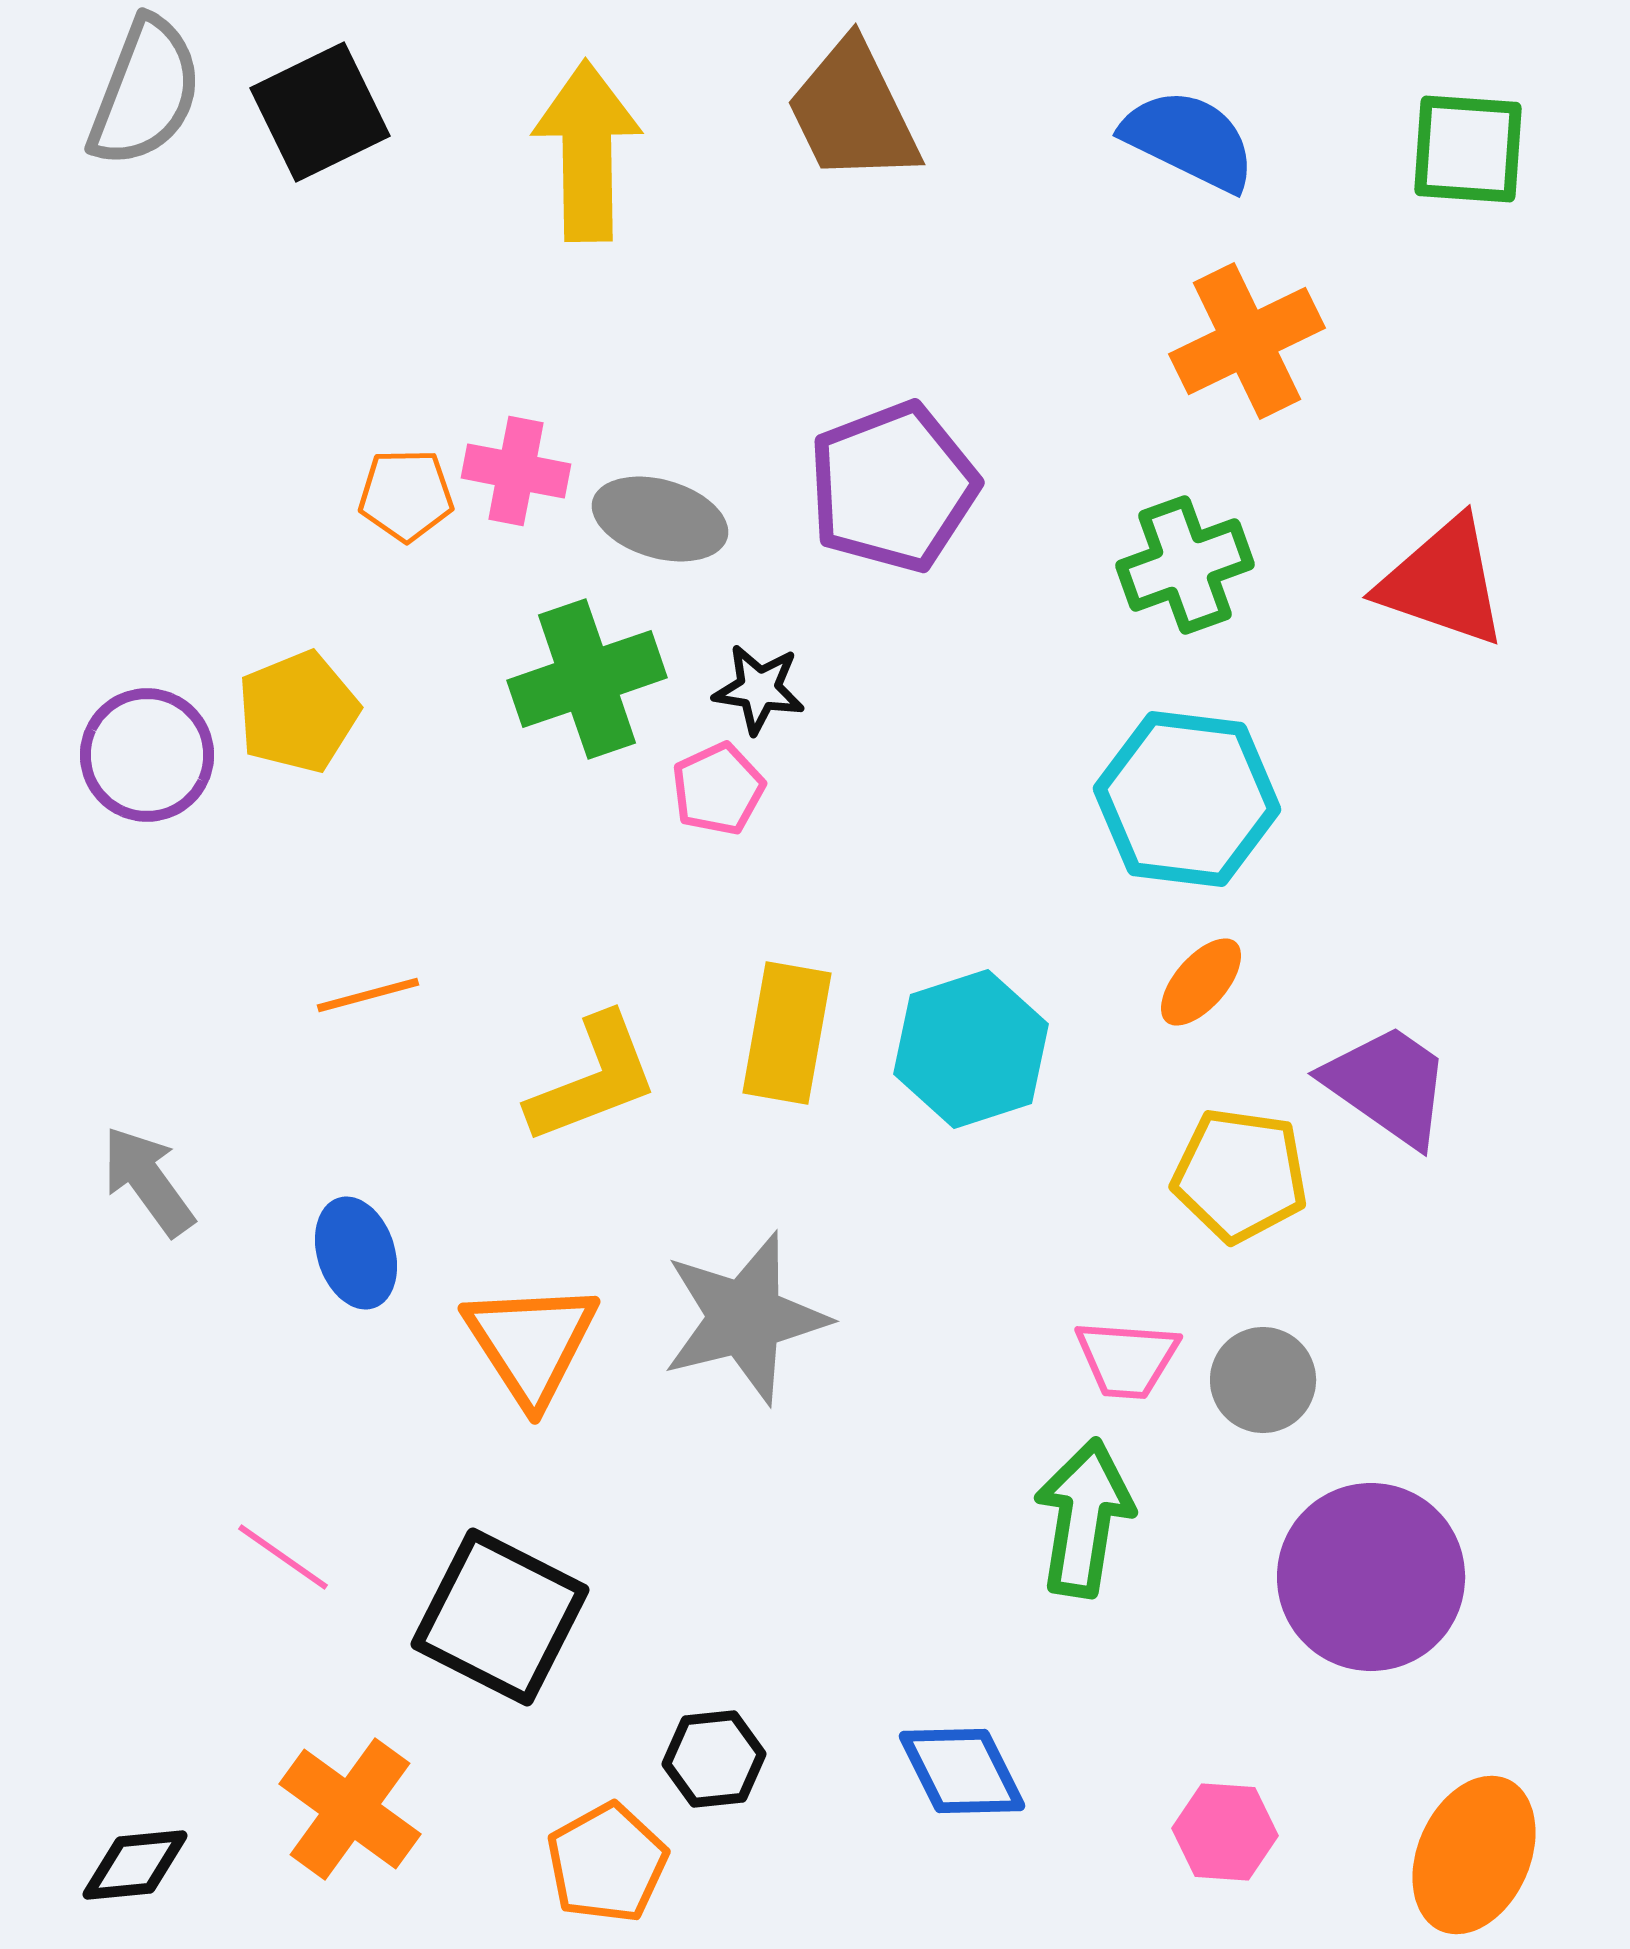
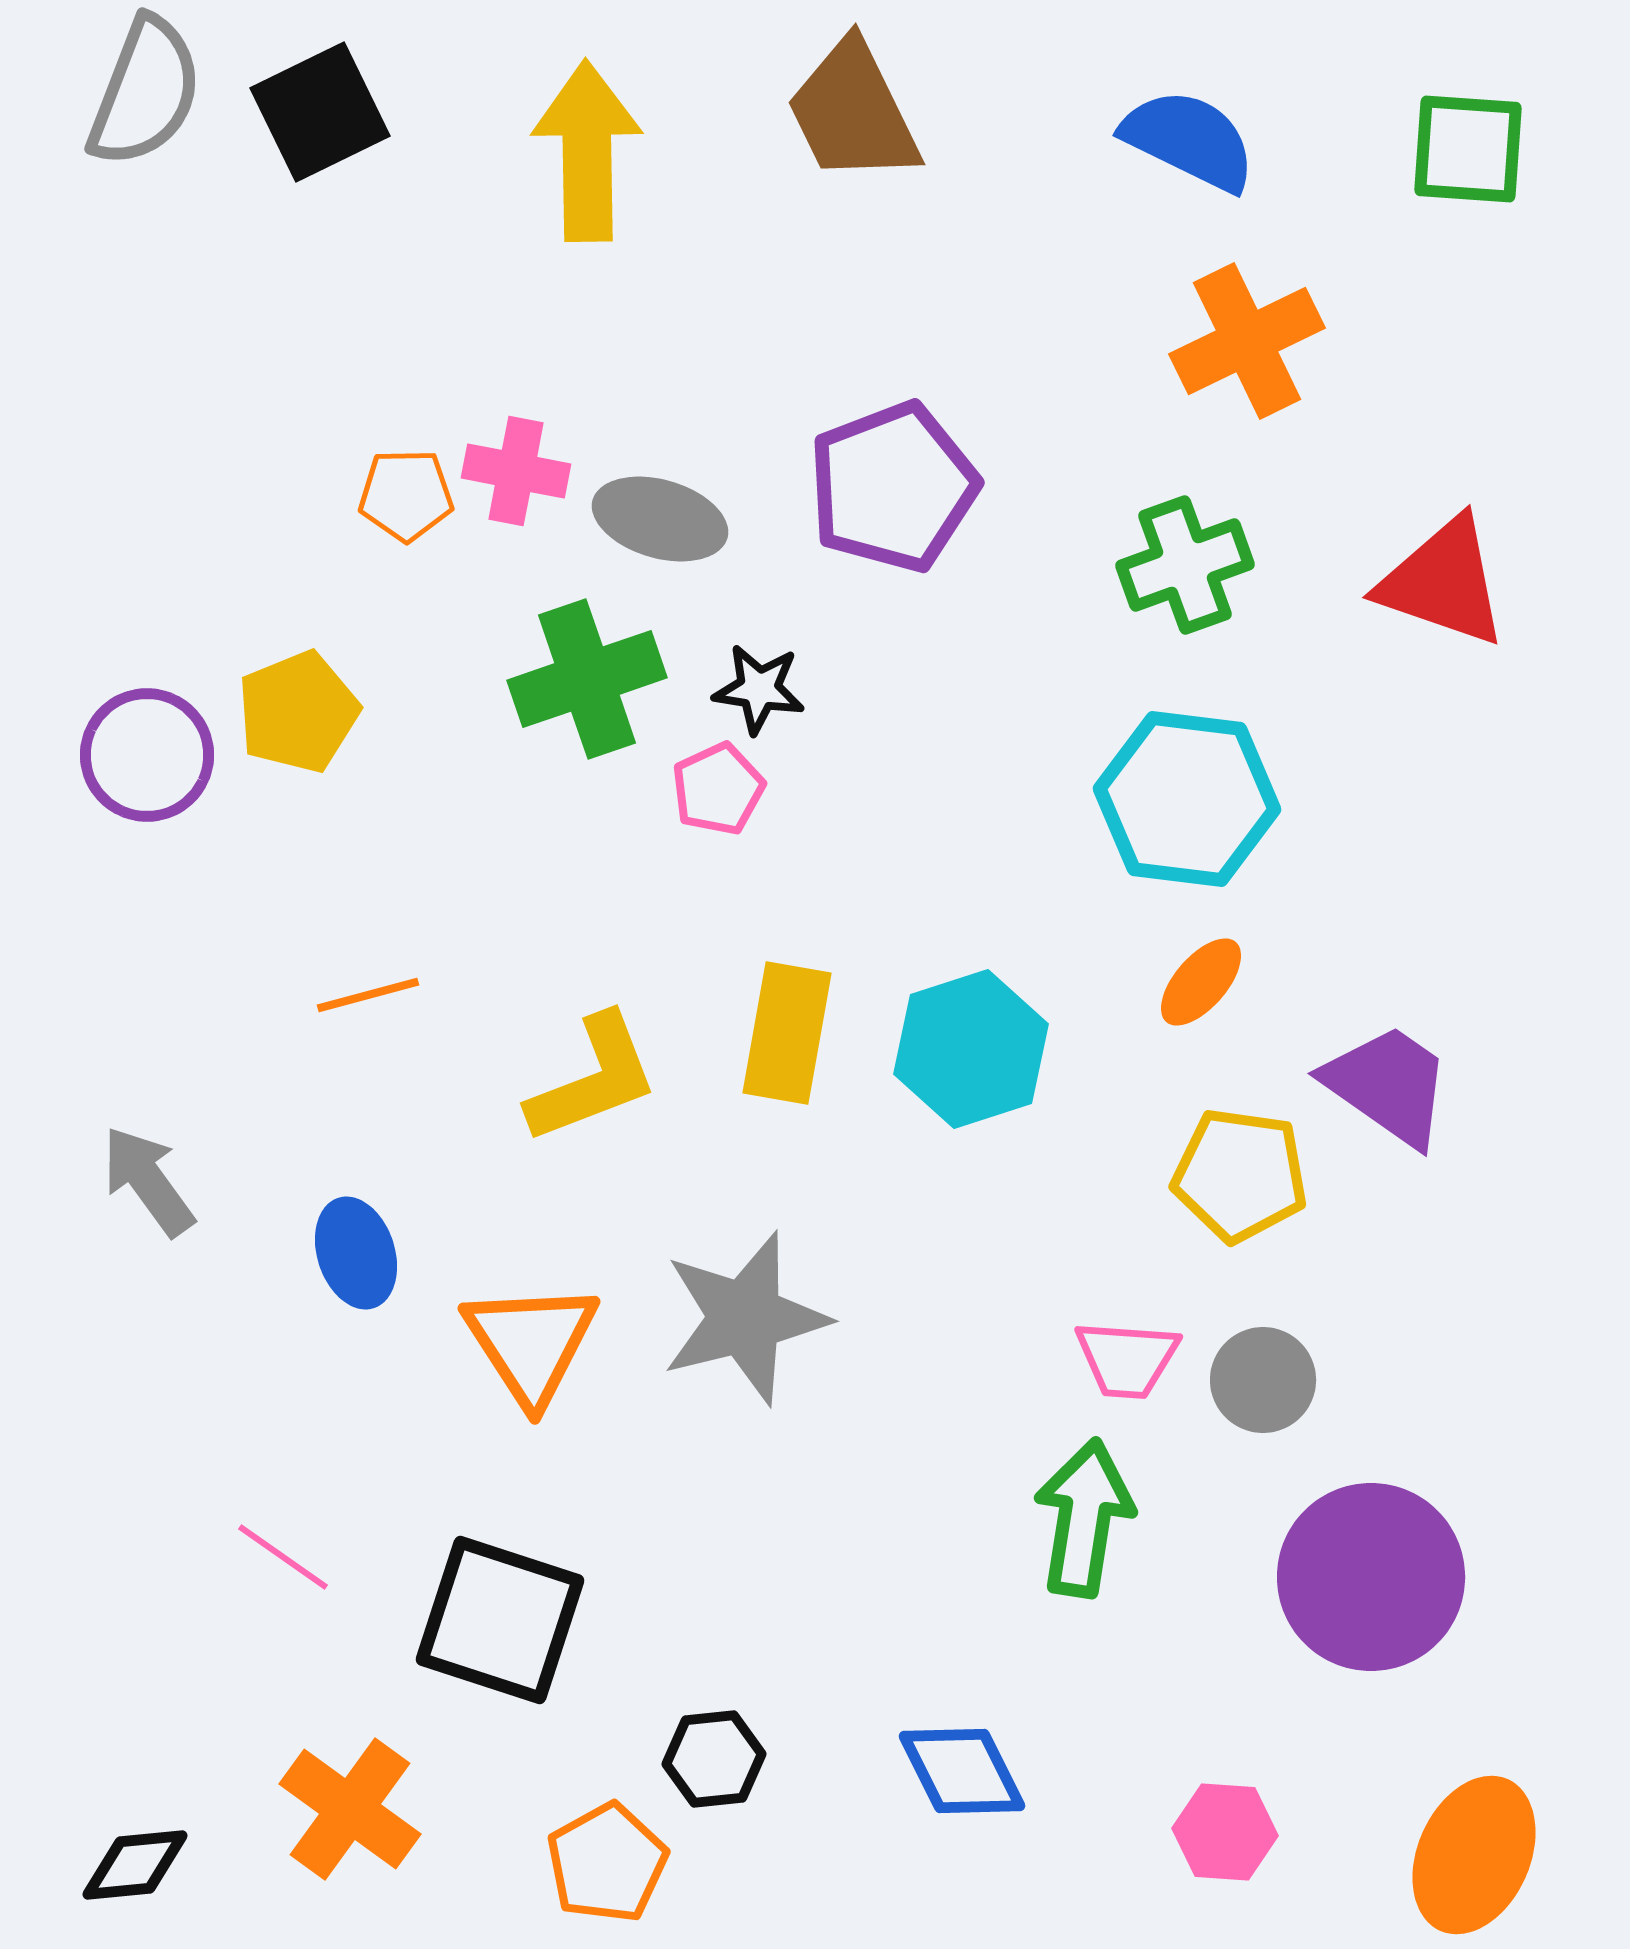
black square at (500, 1617): moved 3 px down; rotated 9 degrees counterclockwise
